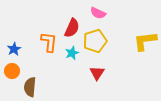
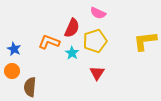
orange L-shape: rotated 75 degrees counterclockwise
blue star: rotated 16 degrees counterclockwise
cyan star: rotated 16 degrees counterclockwise
